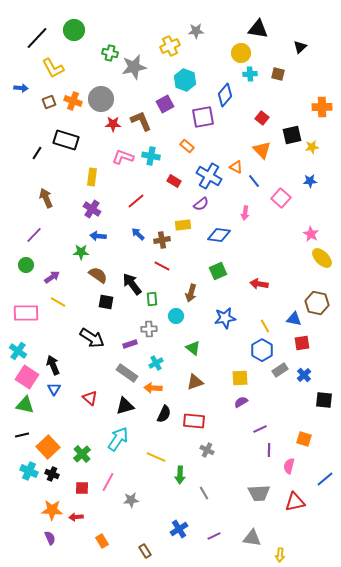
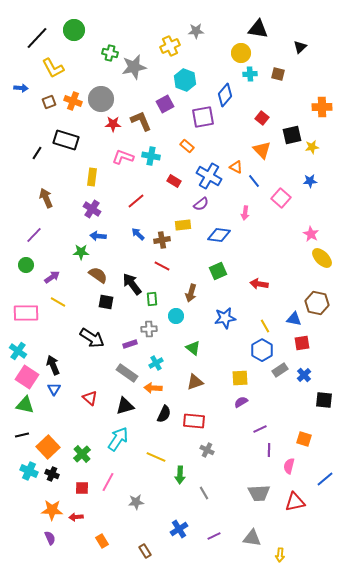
gray star at (131, 500): moved 5 px right, 2 px down
